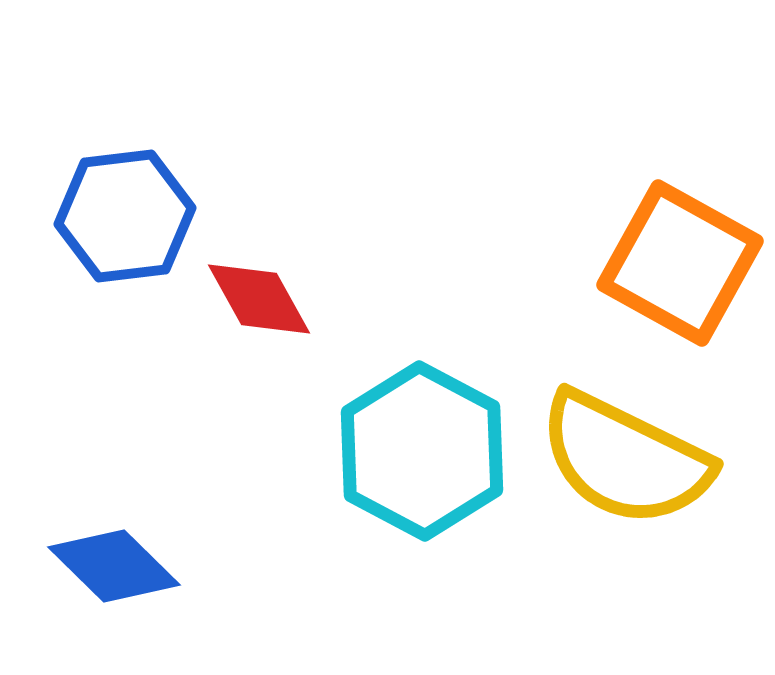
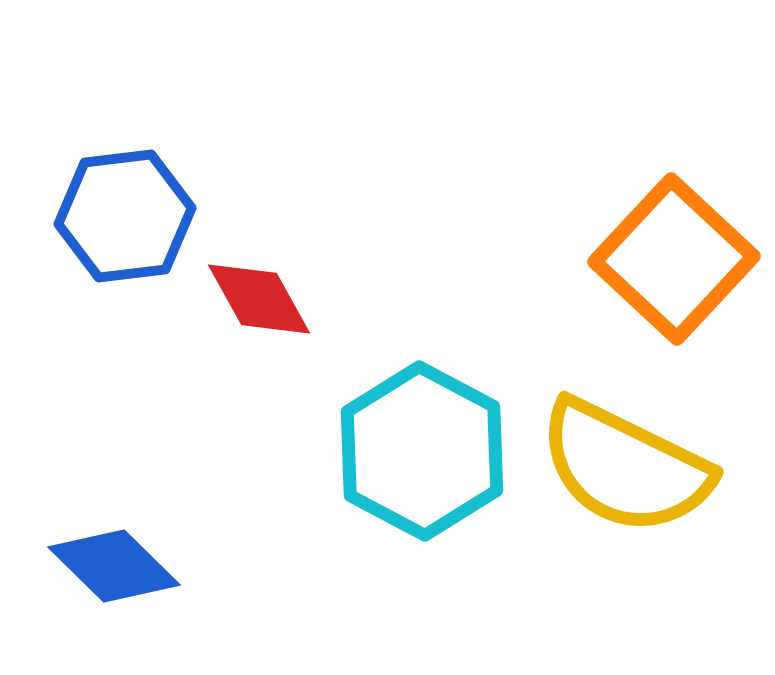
orange square: moved 6 px left, 4 px up; rotated 14 degrees clockwise
yellow semicircle: moved 8 px down
